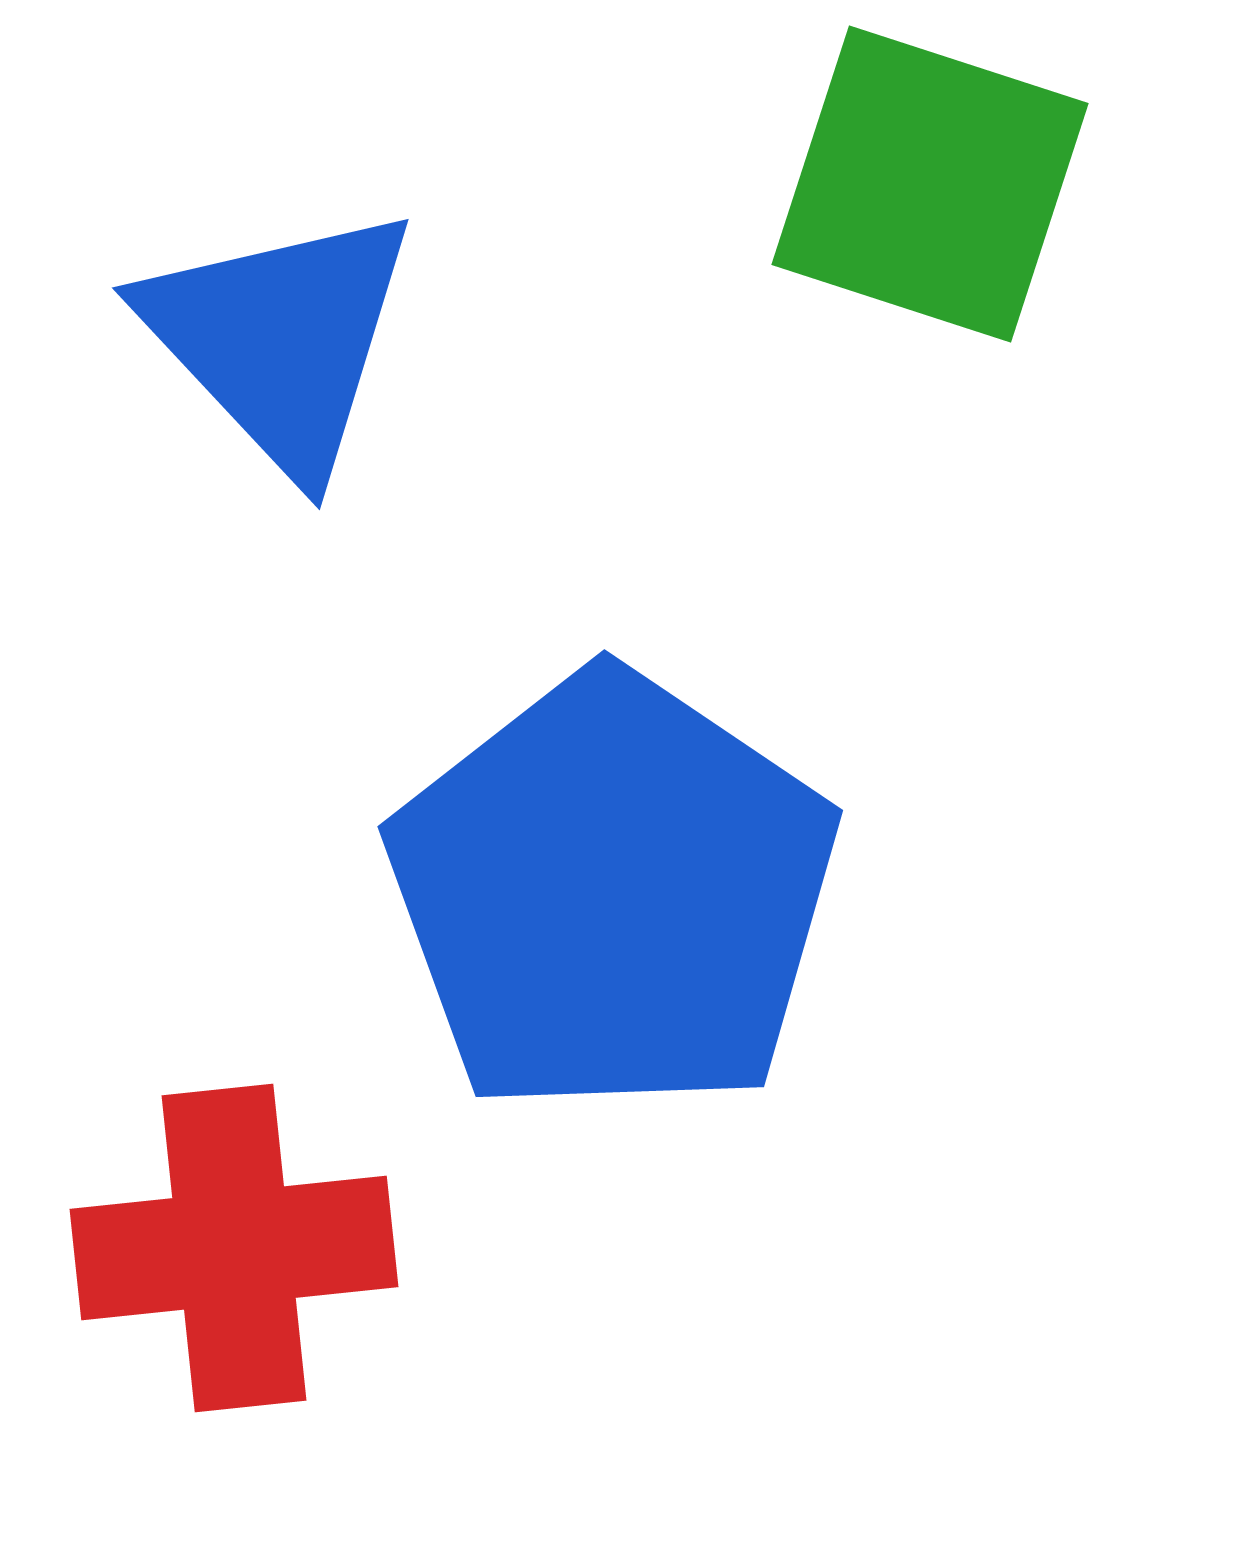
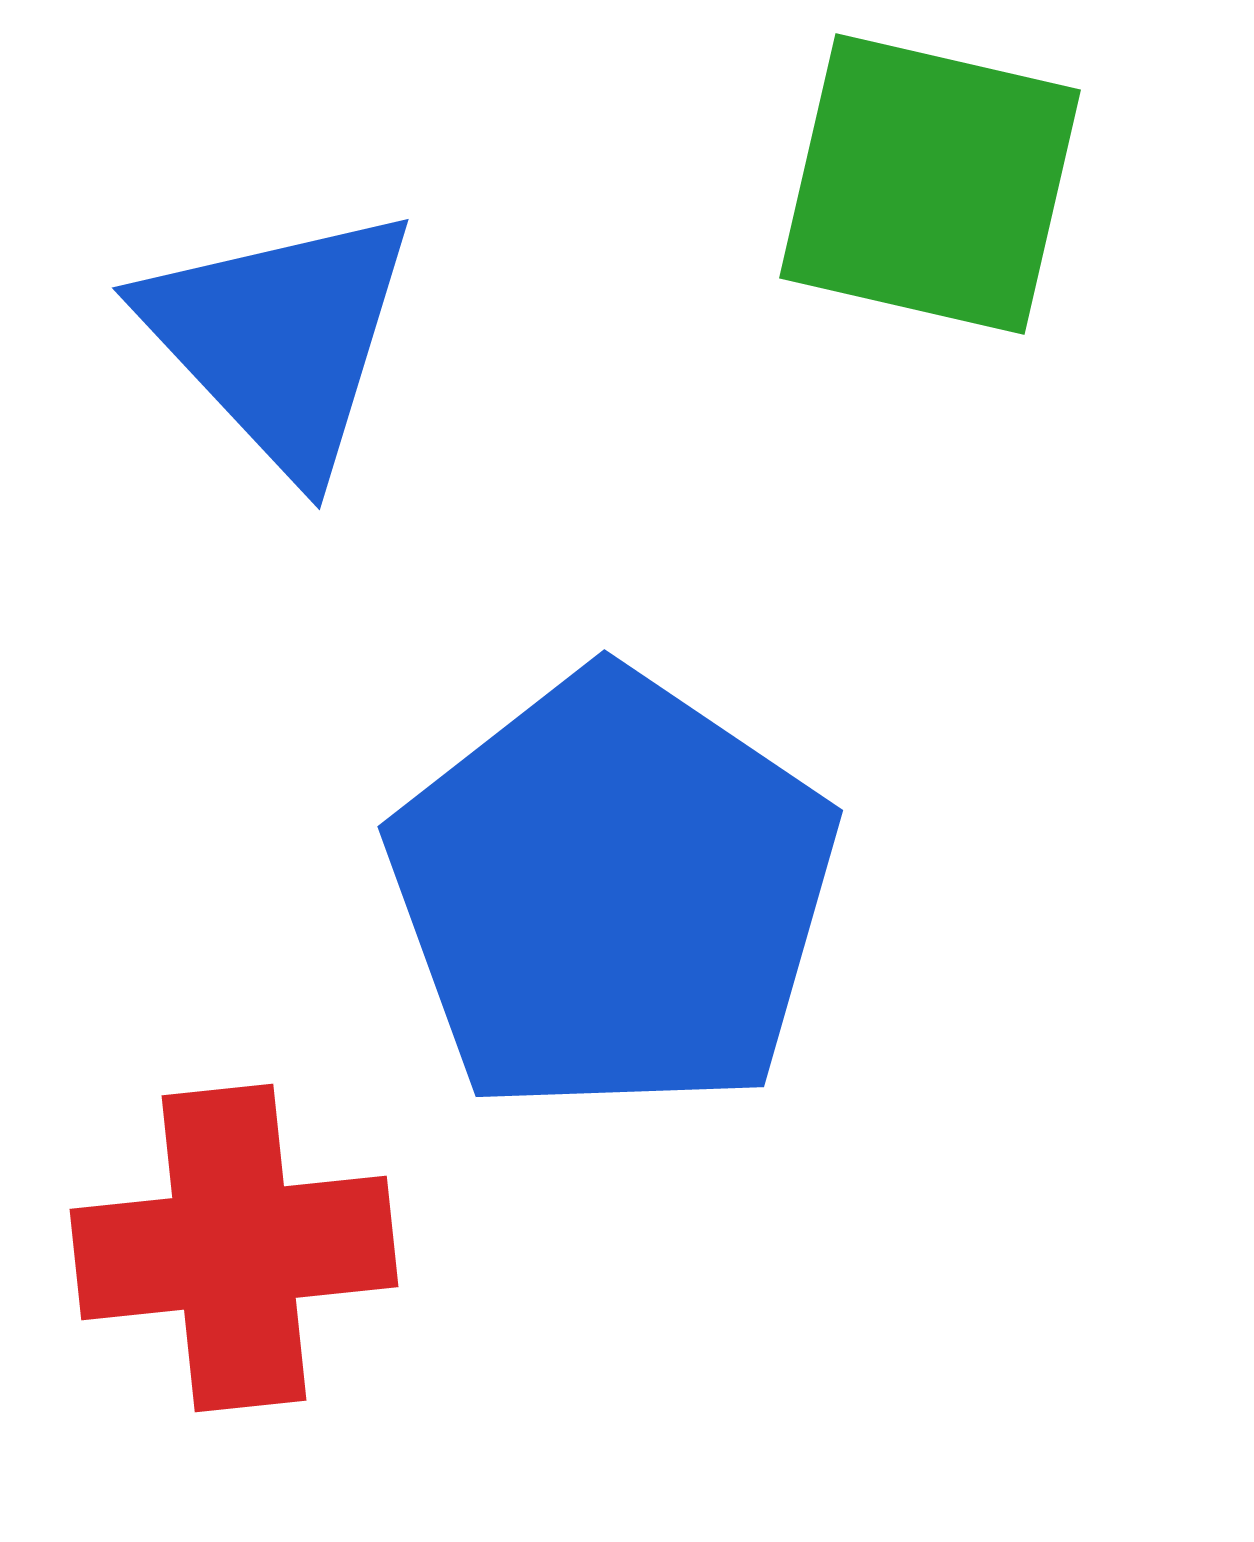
green square: rotated 5 degrees counterclockwise
